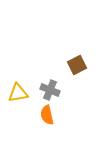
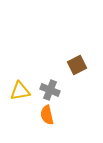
yellow triangle: moved 2 px right, 2 px up
